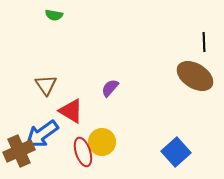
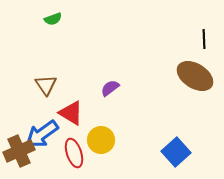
green semicircle: moved 1 px left, 4 px down; rotated 30 degrees counterclockwise
black line: moved 3 px up
purple semicircle: rotated 12 degrees clockwise
red triangle: moved 2 px down
yellow circle: moved 1 px left, 2 px up
red ellipse: moved 9 px left, 1 px down
